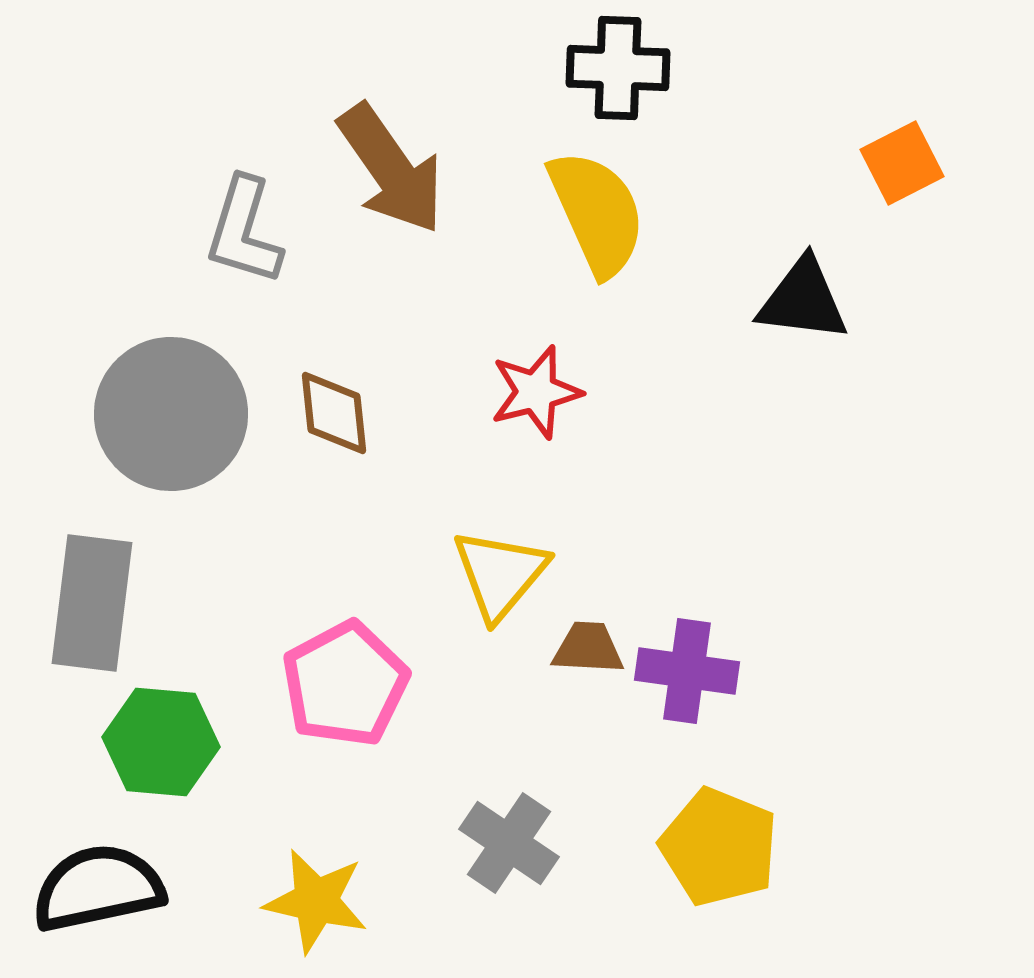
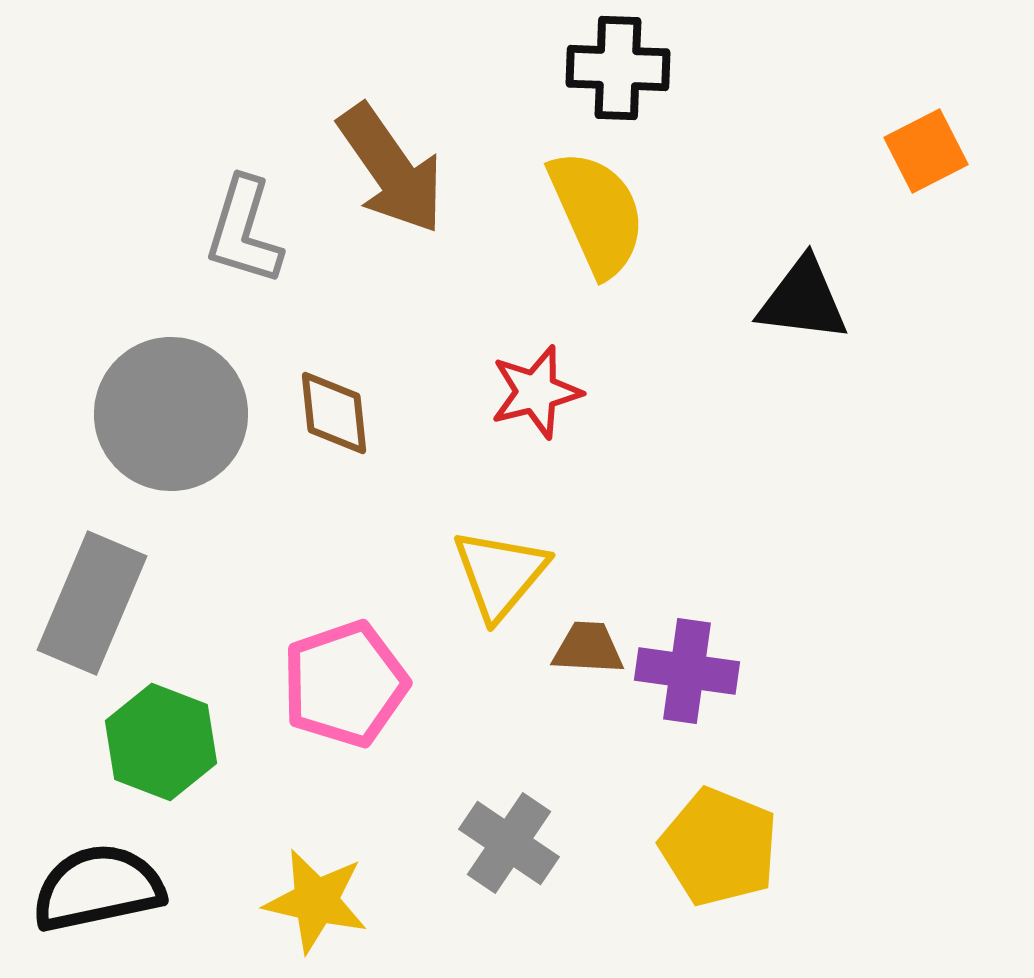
orange square: moved 24 px right, 12 px up
gray rectangle: rotated 16 degrees clockwise
pink pentagon: rotated 9 degrees clockwise
green hexagon: rotated 16 degrees clockwise
